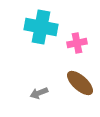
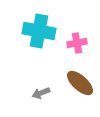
cyan cross: moved 2 px left, 4 px down
gray arrow: moved 2 px right
